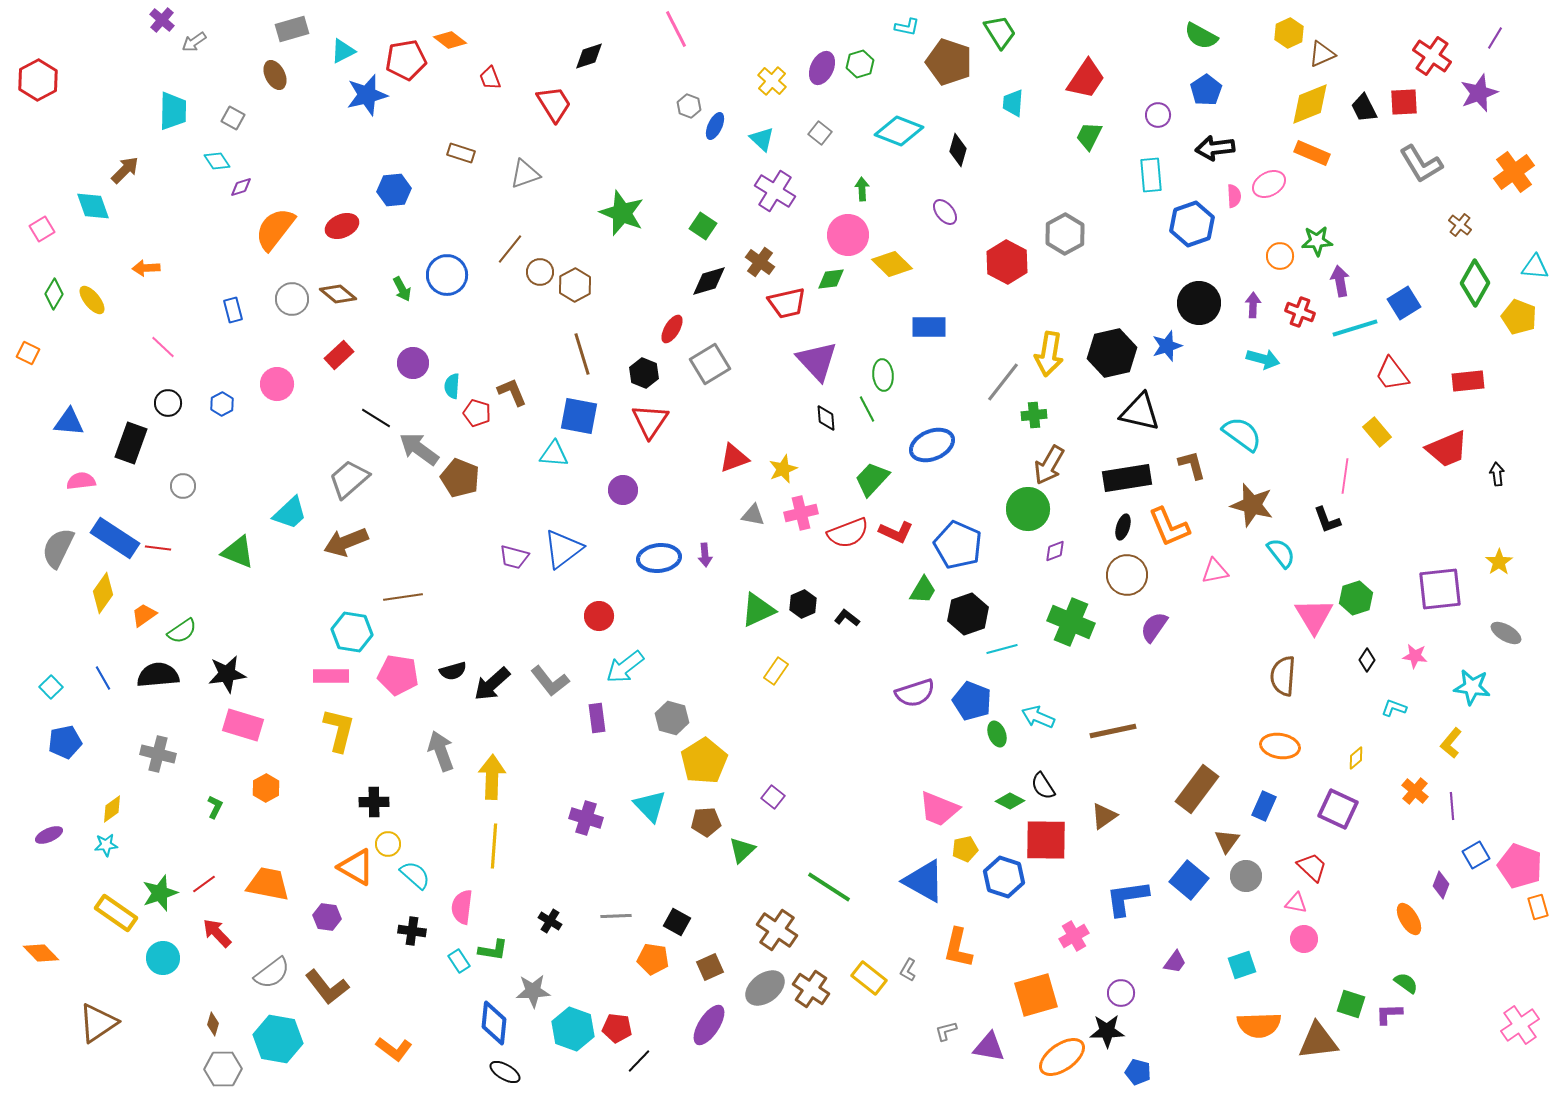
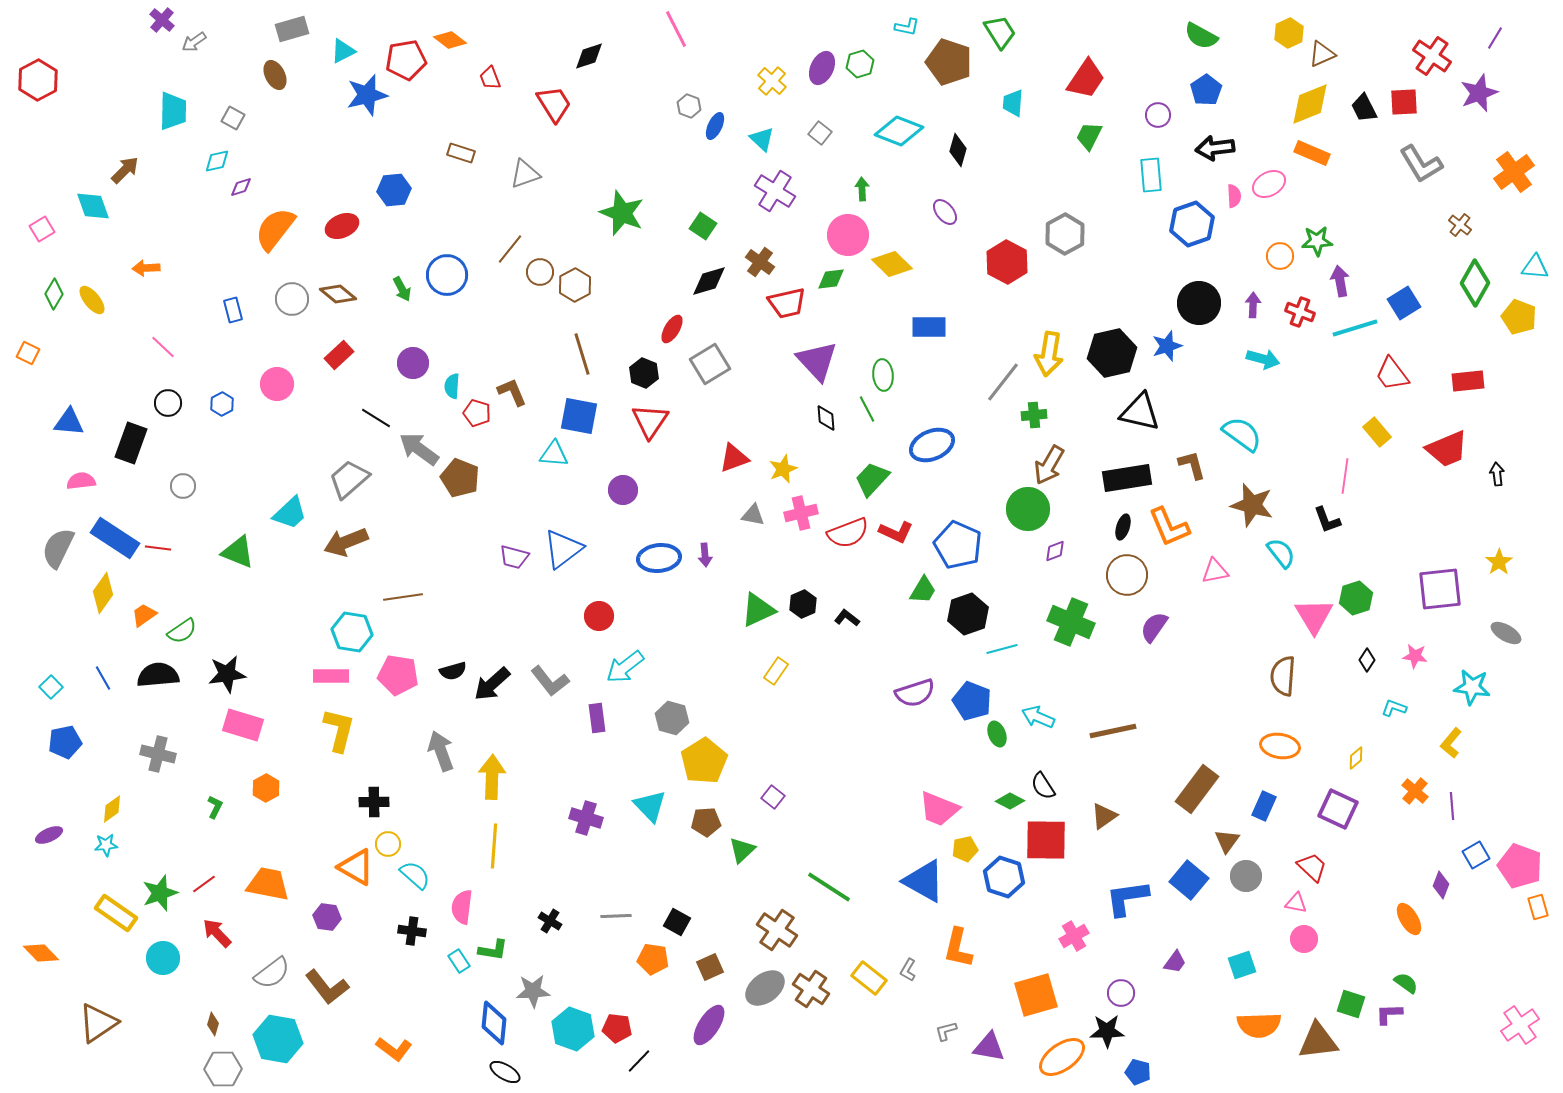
cyan diamond at (217, 161): rotated 68 degrees counterclockwise
